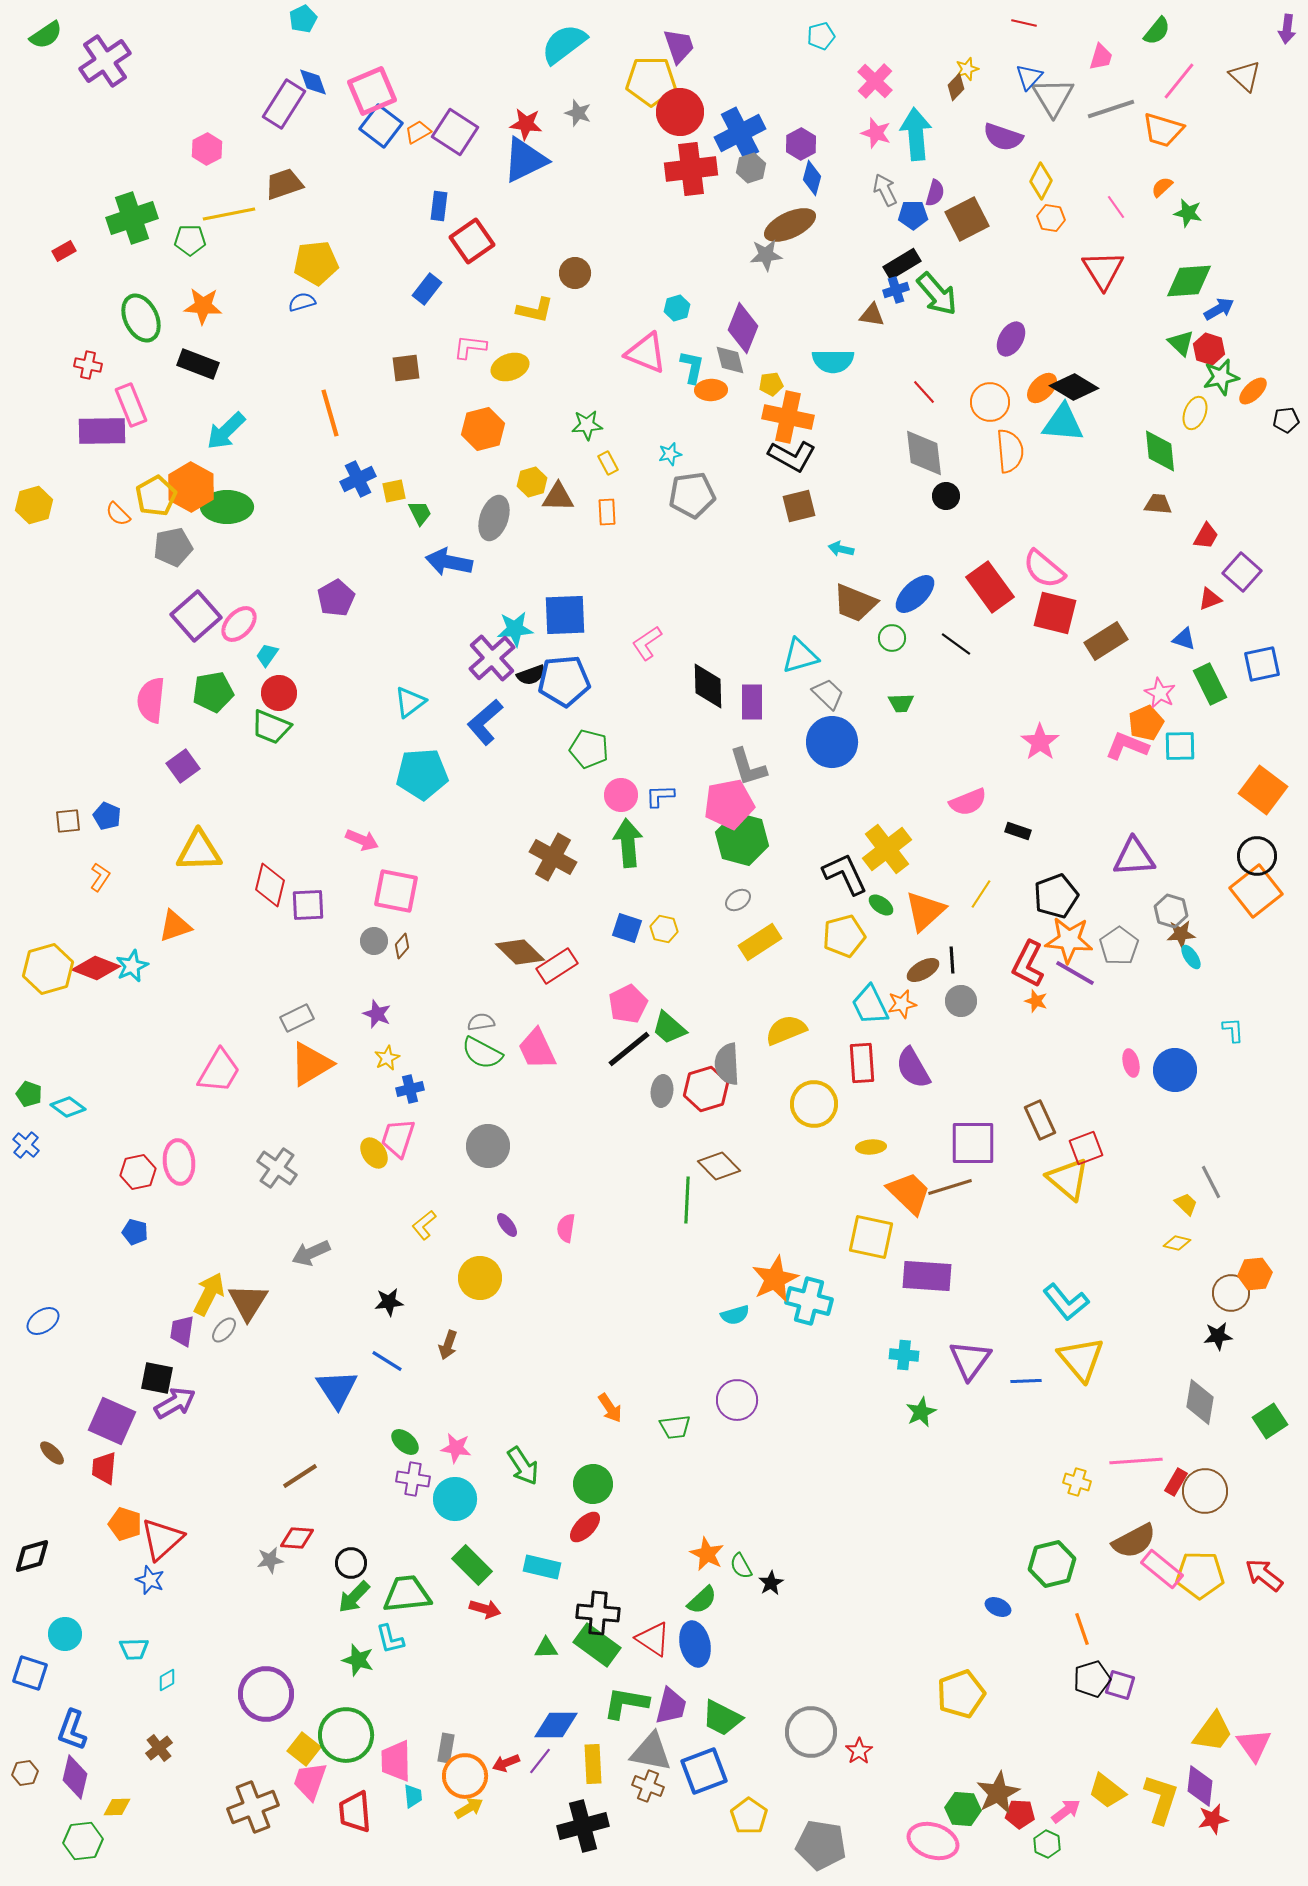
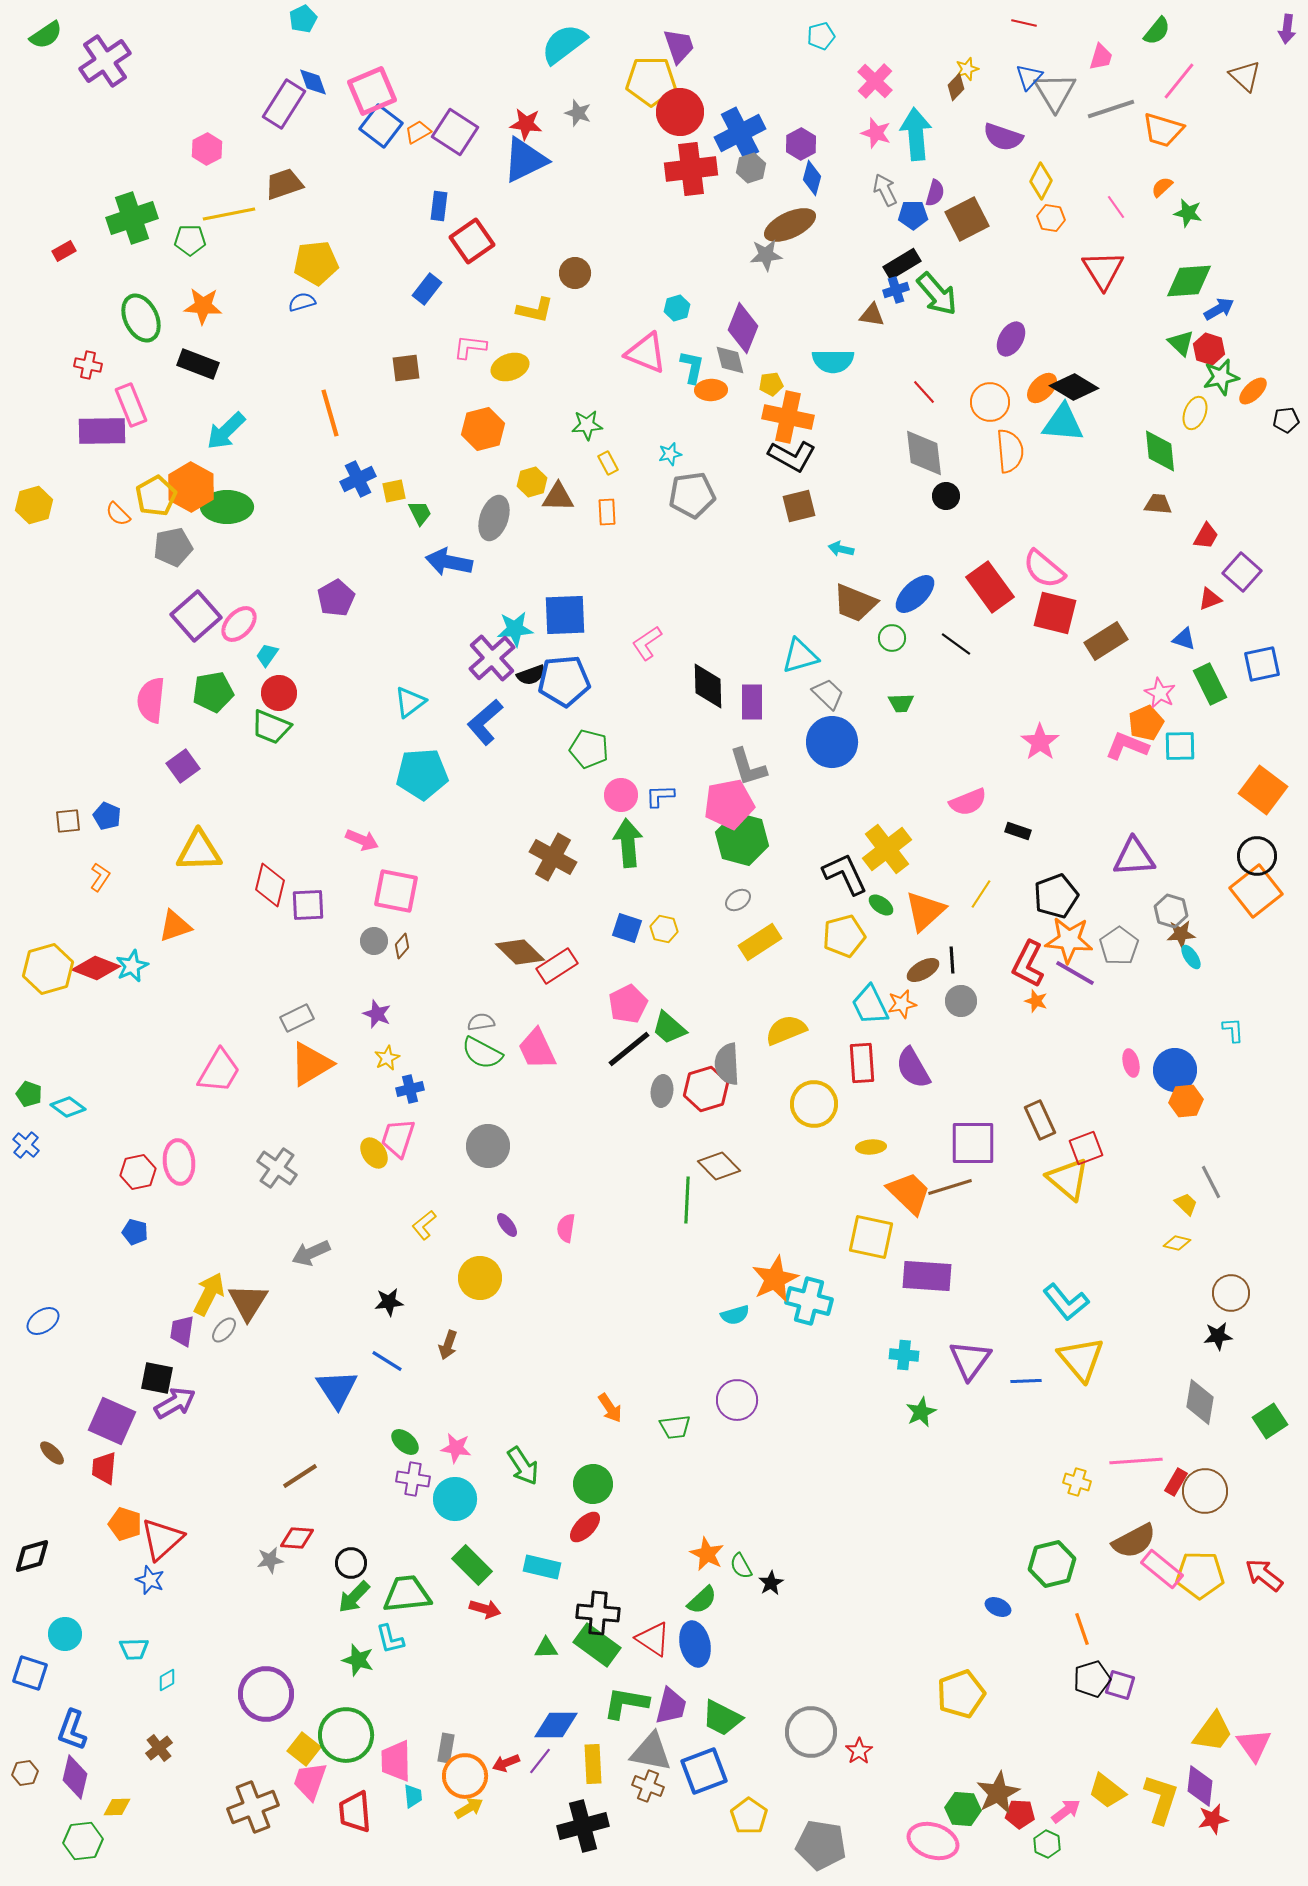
gray triangle at (1053, 97): moved 2 px right, 5 px up
orange hexagon at (1255, 1274): moved 69 px left, 173 px up
